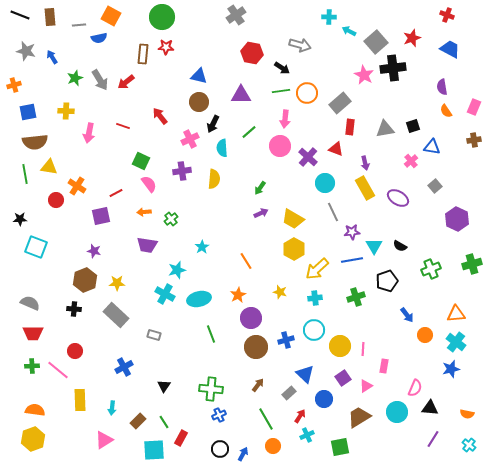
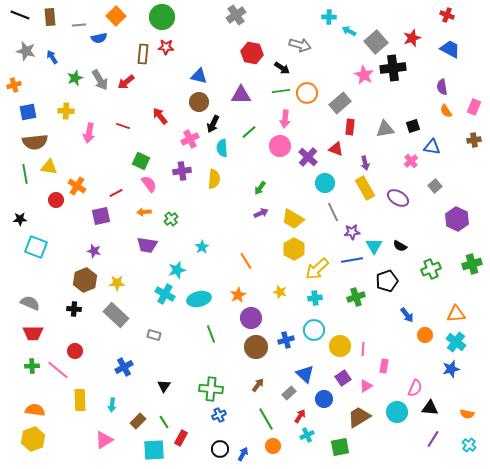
orange square at (111, 16): moved 5 px right; rotated 18 degrees clockwise
cyan arrow at (112, 408): moved 3 px up
